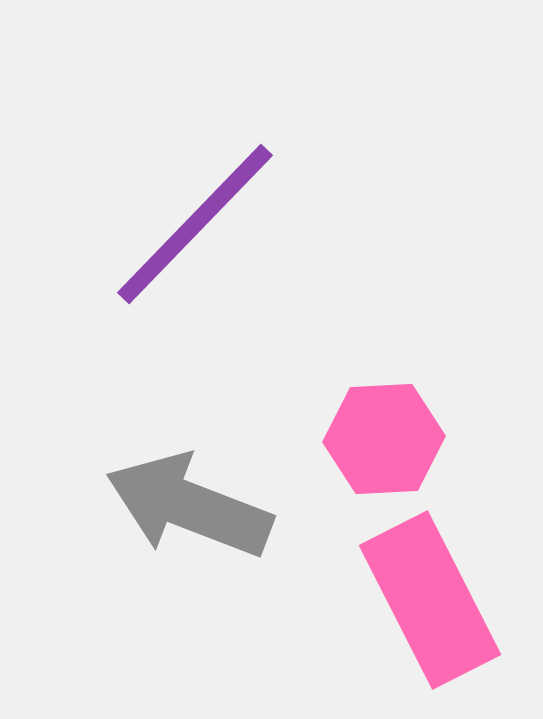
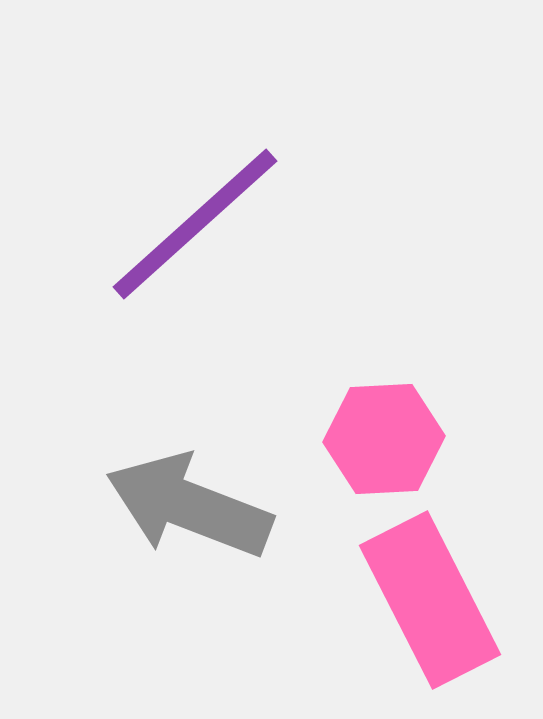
purple line: rotated 4 degrees clockwise
